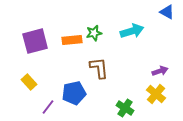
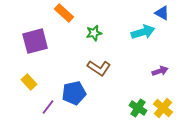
blue triangle: moved 5 px left, 1 px down
cyan arrow: moved 11 px right, 1 px down
orange rectangle: moved 8 px left, 27 px up; rotated 48 degrees clockwise
brown L-shape: rotated 130 degrees clockwise
yellow cross: moved 7 px right, 14 px down
green cross: moved 13 px right
